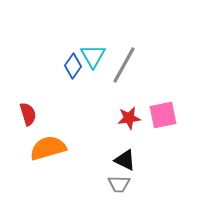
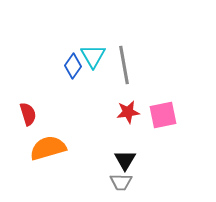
gray line: rotated 39 degrees counterclockwise
red star: moved 1 px left, 6 px up
black triangle: rotated 35 degrees clockwise
gray trapezoid: moved 2 px right, 2 px up
